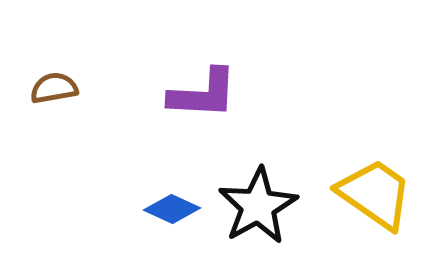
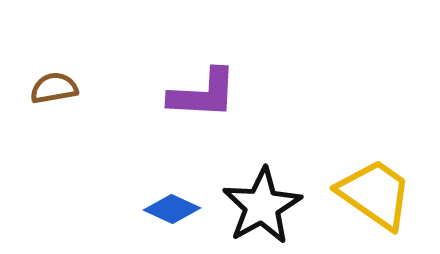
black star: moved 4 px right
